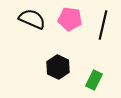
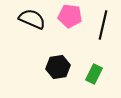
pink pentagon: moved 3 px up
black hexagon: rotated 25 degrees clockwise
green rectangle: moved 6 px up
